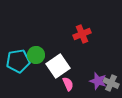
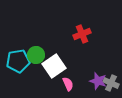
white square: moved 4 px left
